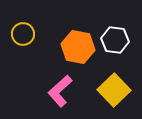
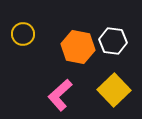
white hexagon: moved 2 px left, 1 px down
pink L-shape: moved 4 px down
